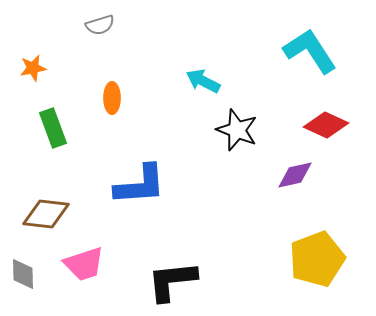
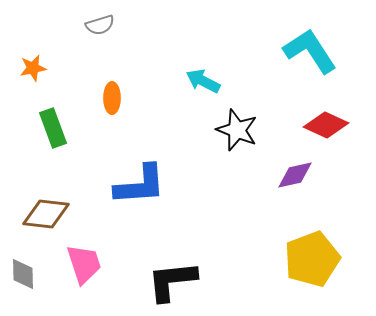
yellow pentagon: moved 5 px left
pink trapezoid: rotated 90 degrees counterclockwise
